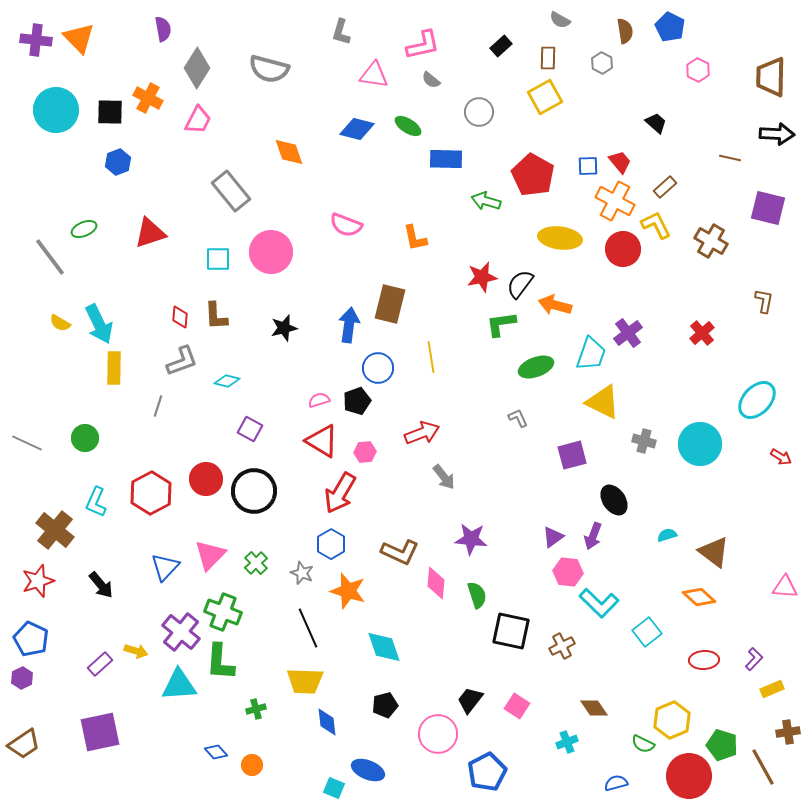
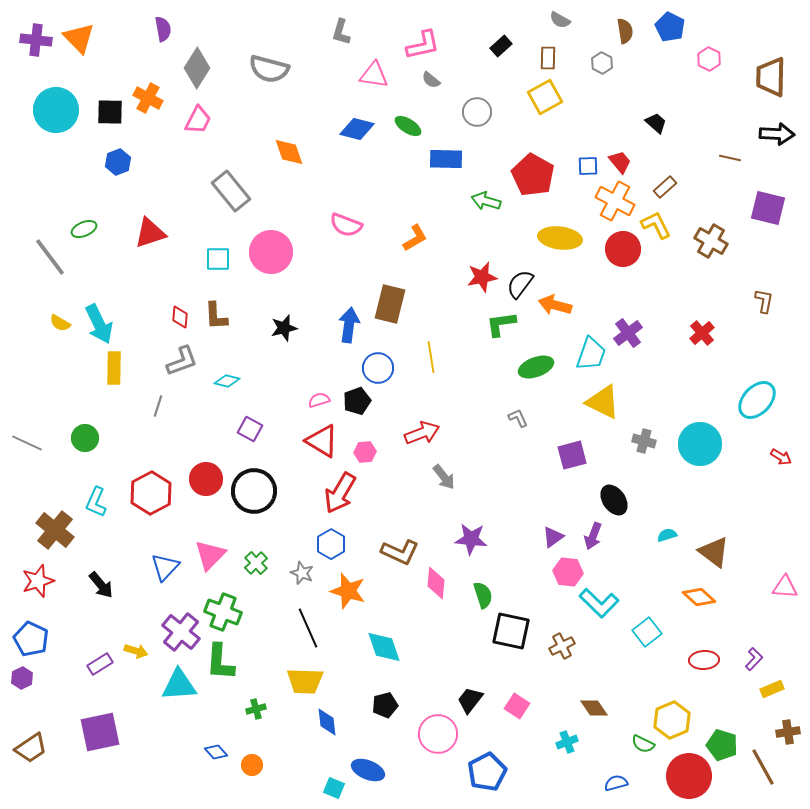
pink hexagon at (698, 70): moved 11 px right, 11 px up
gray circle at (479, 112): moved 2 px left
orange L-shape at (415, 238): rotated 108 degrees counterclockwise
green semicircle at (477, 595): moved 6 px right
purple rectangle at (100, 664): rotated 10 degrees clockwise
brown trapezoid at (24, 744): moved 7 px right, 4 px down
